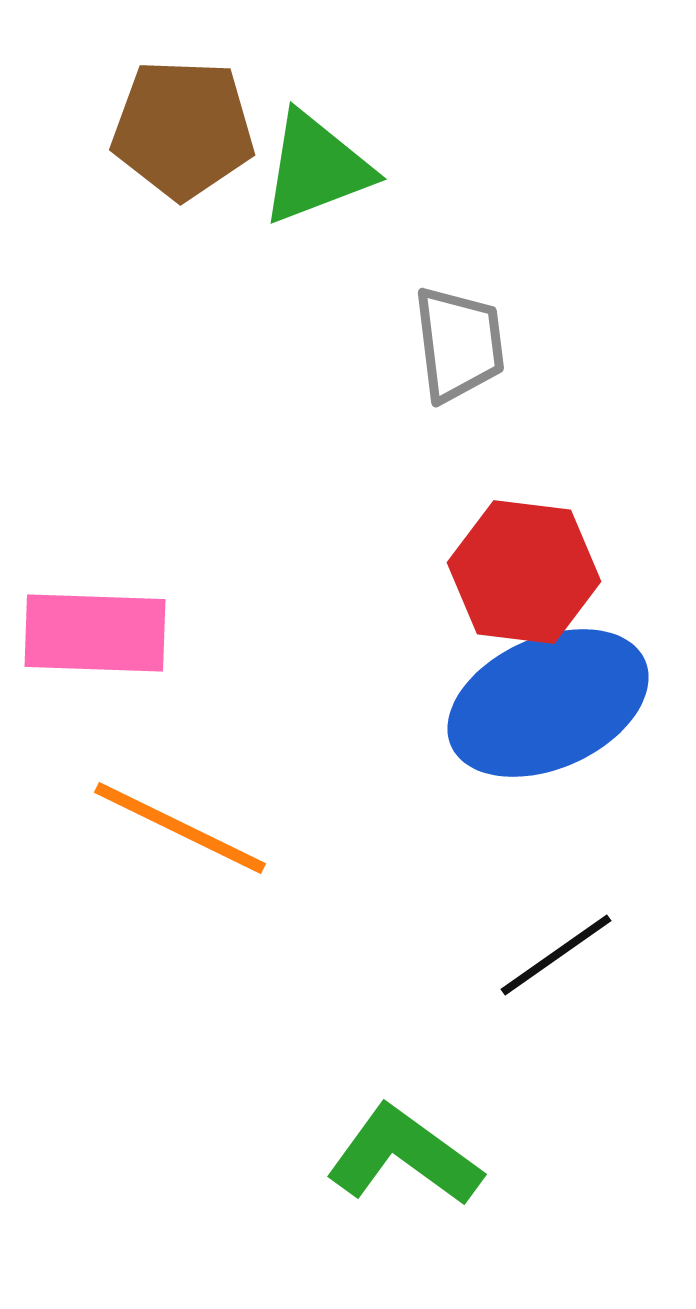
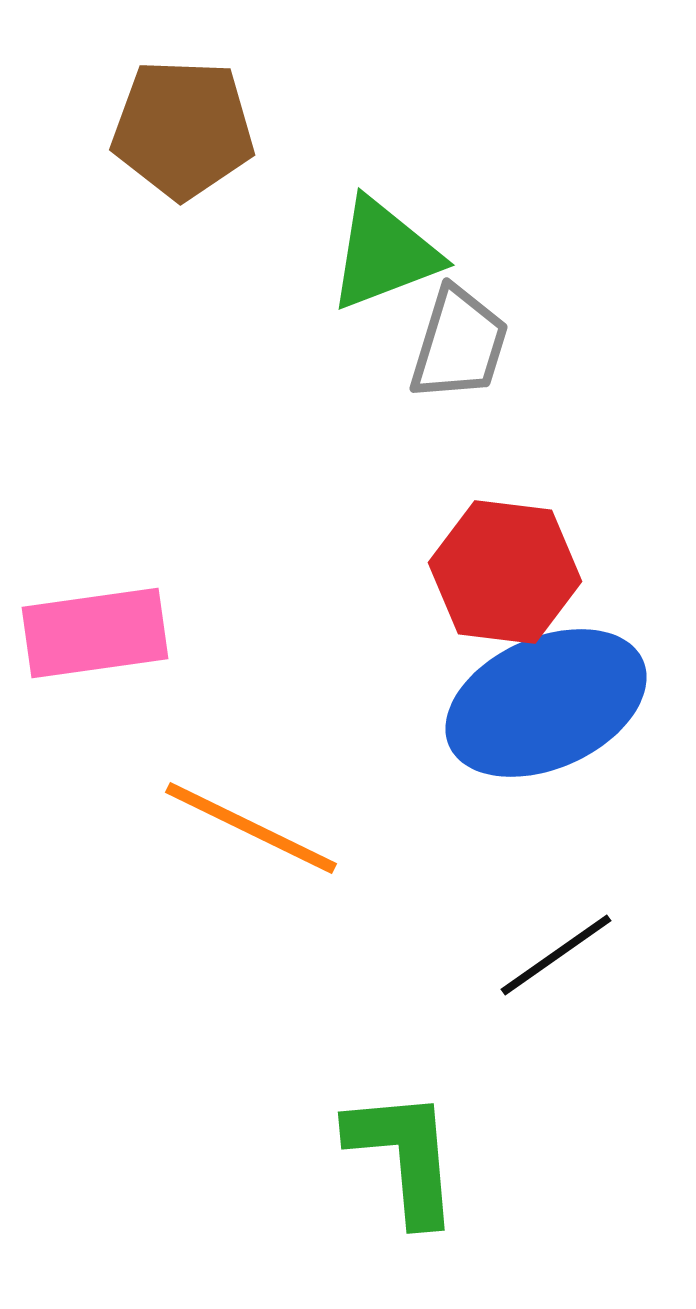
green triangle: moved 68 px right, 86 px down
gray trapezoid: rotated 24 degrees clockwise
red hexagon: moved 19 px left
pink rectangle: rotated 10 degrees counterclockwise
blue ellipse: moved 2 px left
orange line: moved 71 px right
green L-shape: rotated 49 degrees clockwise
